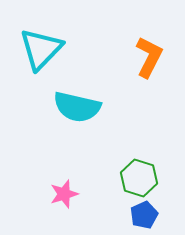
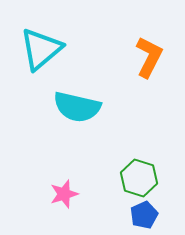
cyan triangle: rotated 6 degrees clockwise
